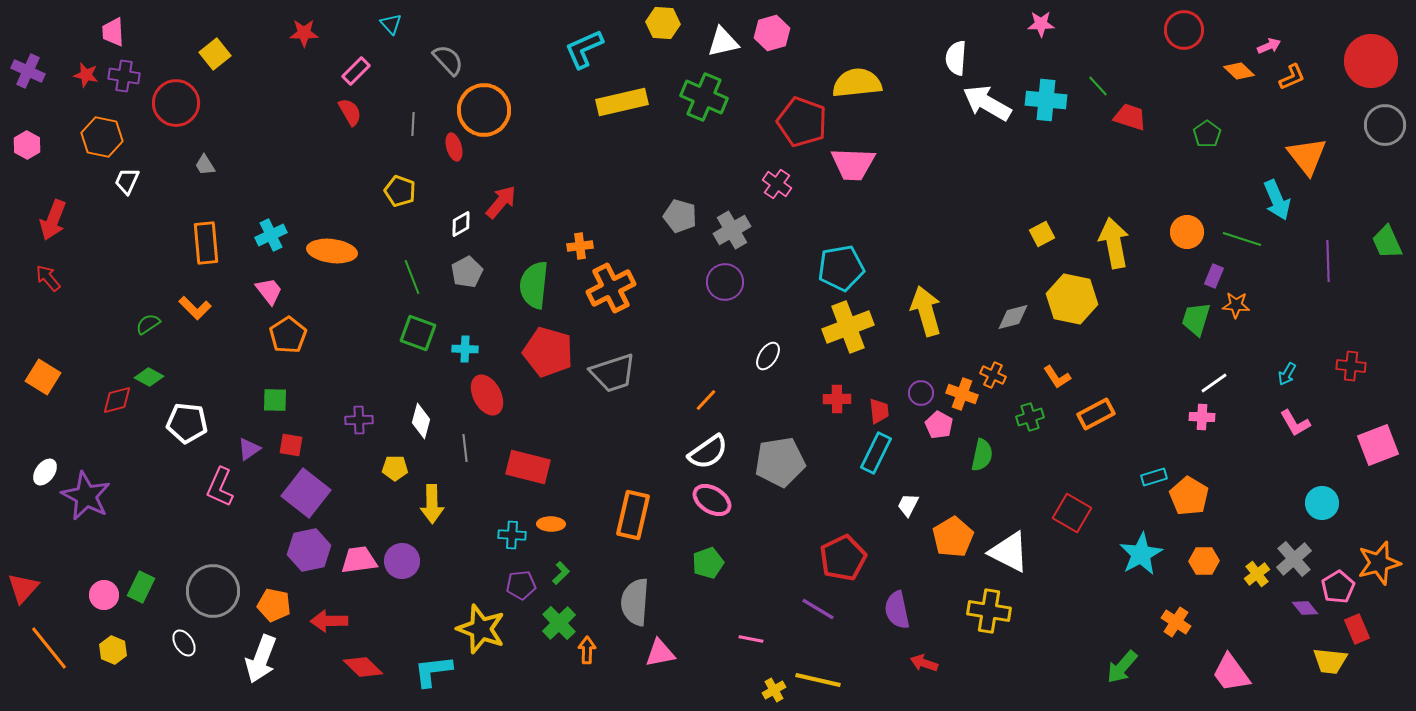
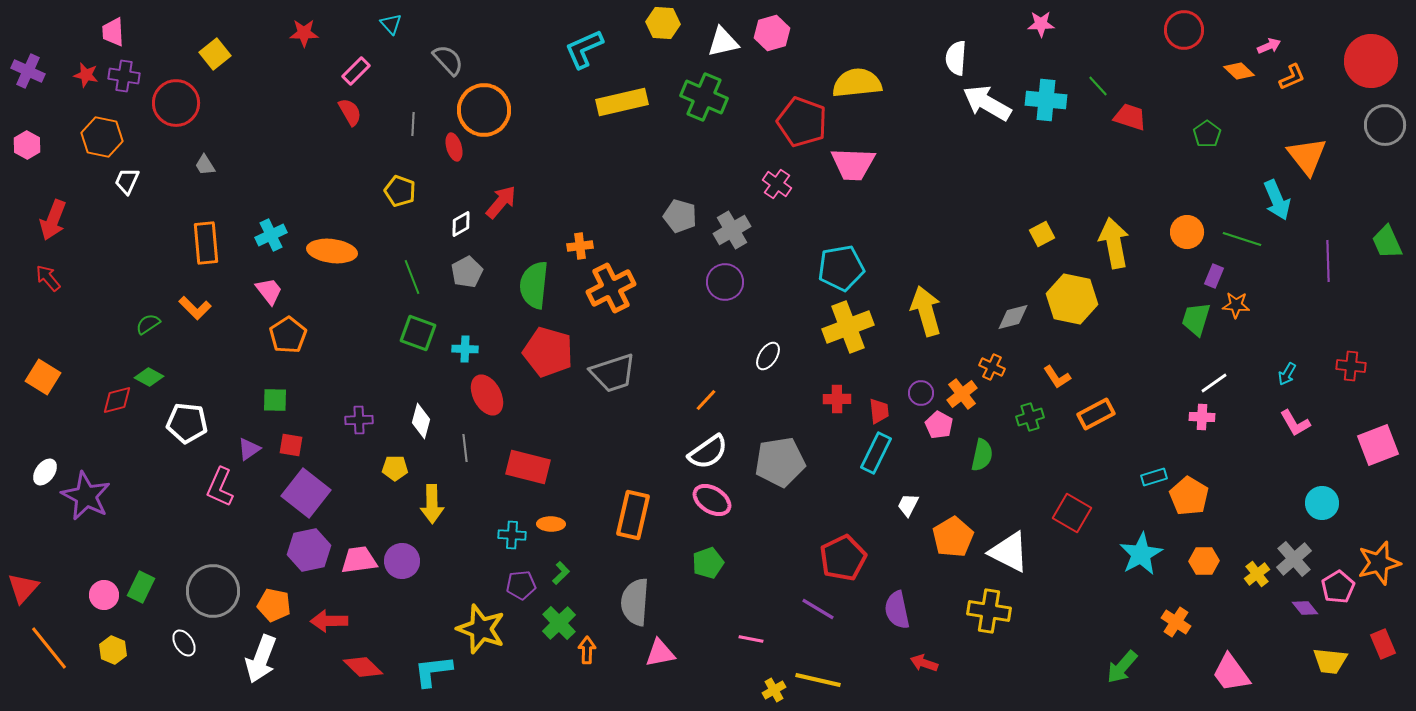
orange cross at (993, 375): moved 1 px left, 8 px up
orange cross at (962, 394): rotated 32 degrees clockwise
red rectangle at (1357, 629): moved 26 px right, 15 px down
